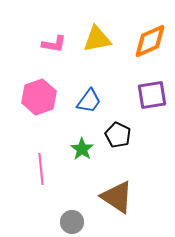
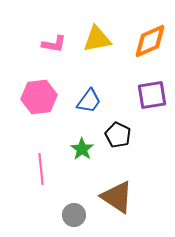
pink hexagon: rotated 12 degrees clockwise
gray circle: moved 2 px right, 7 px up
